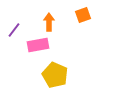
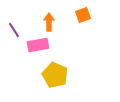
purple line: rotated 70 degrees counterclockwise
